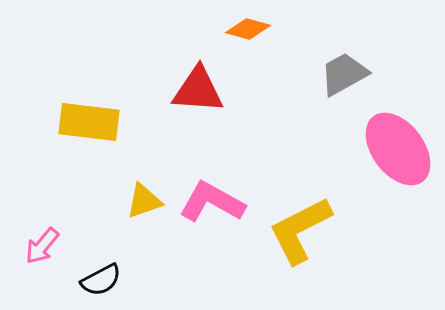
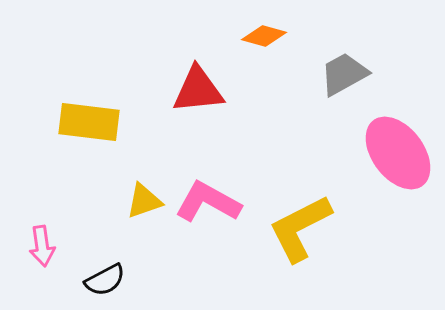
orange diamond: moved 16 px right, 7 px down
red triangle: rotated 10 degrees counterclockwise
pink ellipse: moved 4 px down
pink L-shape: moved 4 px left
yellow L-shape: moved 2 px up
pink arrow: rotated 48 degrees counterclockwise
black semicircle: moved 4 px right
